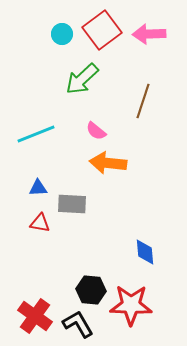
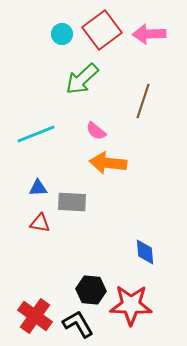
gray rectangle: moved 2 px up
